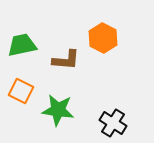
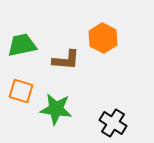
orange square: rotated 10 degrees counterclockwise
green star: moved 2 px left, 1 px up
